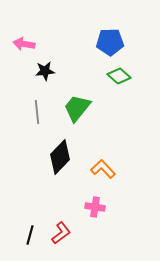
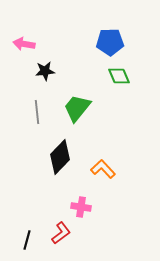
green diamond: rotated 25 degrees clockwise
pink cross: moved 14 px left
black line: moved 3 px left, 5 px down
